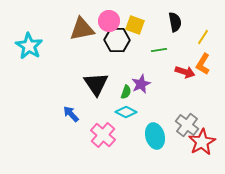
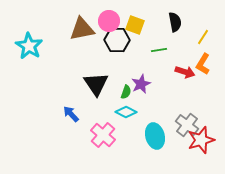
red star: moved 1 px left, 2 px up; rotated 12 degrees clockwise
